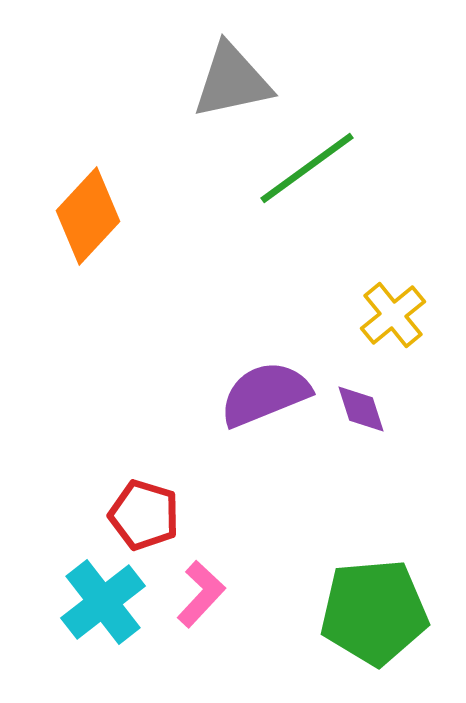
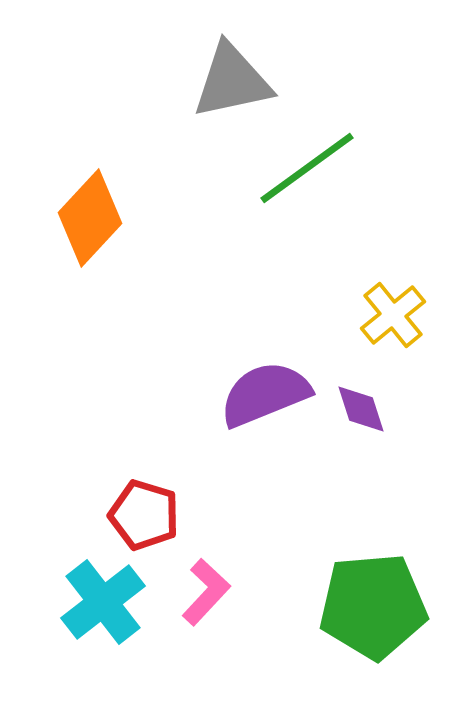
orange diamond: moved 2 px right, 2 px down
pink L-shape: moved 5 px right, 2 px up
green pentagon: moved 1 px left, 6 px up
